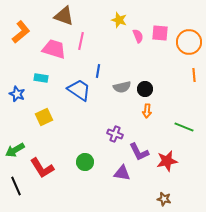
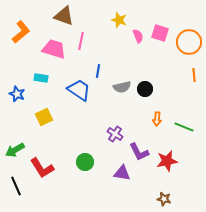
pink square: rotated 12 degrees clockwise
orange arrow: moved 10 px right, 8 px down
purple cross: rotated 14 degrees clockwise
